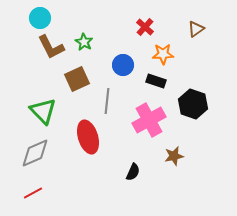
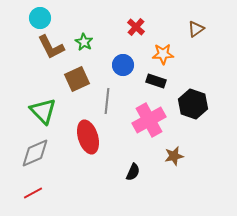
red cross: moved 9 px left
